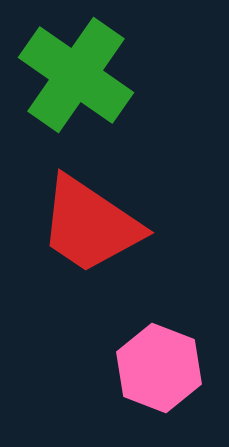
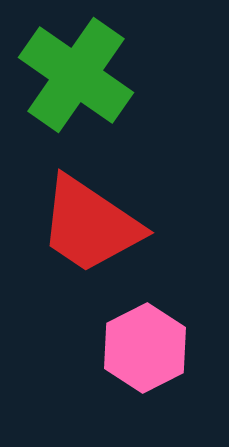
pink hexagon: moved 14 px left, 20 px up; rotated 12 degrees clockwise
